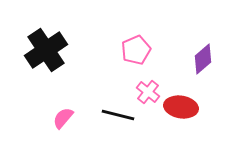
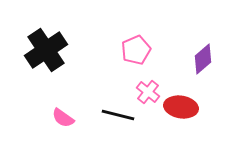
pink semicircle: rotated 95 degrees counterclockwise
